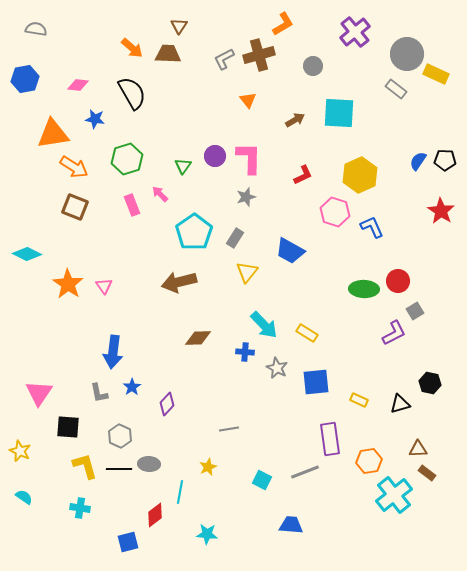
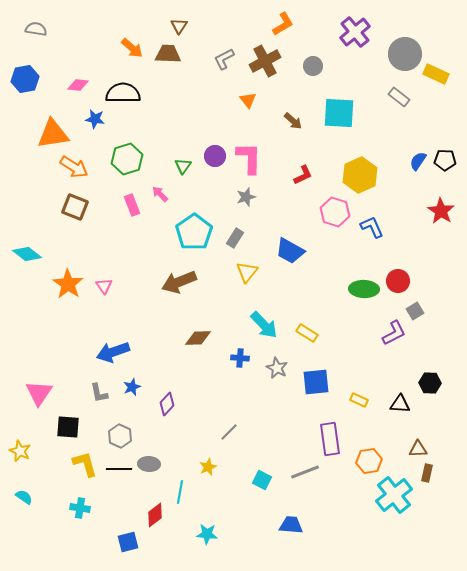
gray circle at (407, 54): moved 2 px left
brown cross at (259, 55): moved 6 px right, 6 px down; rotated 12 degrees counterclockwise
gray rectangle at (396, 89): moved 3 px right, 8 px down
black semicircle at (132, 93): moved 9 px left; rotated 60 degrees counterclockwise
brown arrow at (295, 120): moved 2 px left, 1 px down; rotated 72 degrees clockwise
cyan diamond at (27, 254): rotated 12 degrees clockwise
brown arrow at (179, 282): rotated 8 degrees counterclockwise
blue arrow at (113, 352): rotated 64 degrees clockwise
blue cross at (245, 352): moved 5 px left, 6 px down
black hexagon at (430, 383): rotated 10 degrees counterclockwise
blue star at (132, 387): rotated 12 degrees clockwise
black triangle at (400, 404): rotated 20 degrees clockwise
gray line at (229, 429): moved 3 px down; rotated 36 degrees counterclockwise
yellow L-shape at (85, 466): moved 2 px up
brown rectangle at (427, 473): rotated 66 degrees clockwise
